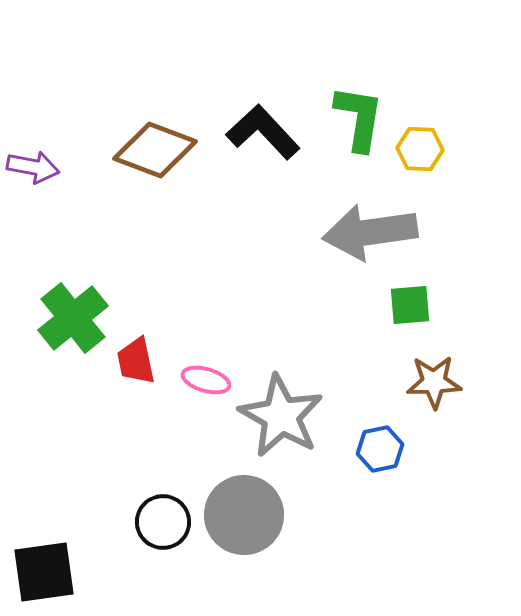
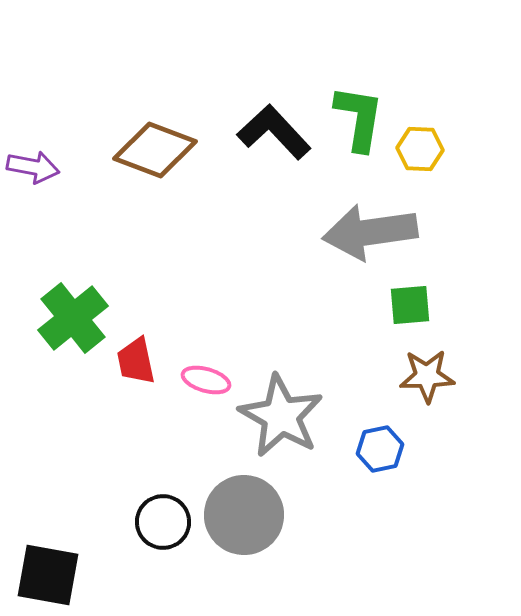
black L-shape: moved 11 px right
brown star: moved 7 px left, 6 px up
black square: moved 4 px right, 3 px down; rotated 18 degrees clockwise
